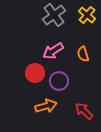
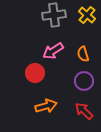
gray cross: rotated 30 degrees clockwise
purple circle: moved 25 px right
